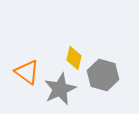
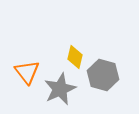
yellow diamond: moved 1 px right, 1 px up
orange triangle: rotated 16 degrees clockwise
